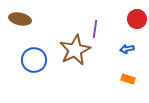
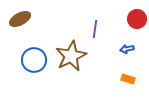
brown ellipse: rotated 40 degrees counterclockwise
brown star: moved 4 px left, 6 px down
